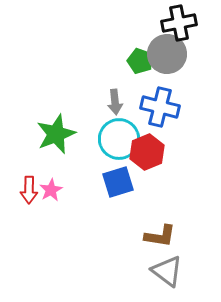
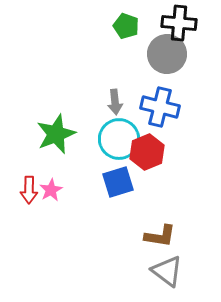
black cross: rotated 16 degrees clockwise
green pentagon: moved 14 px left, 35 px up
